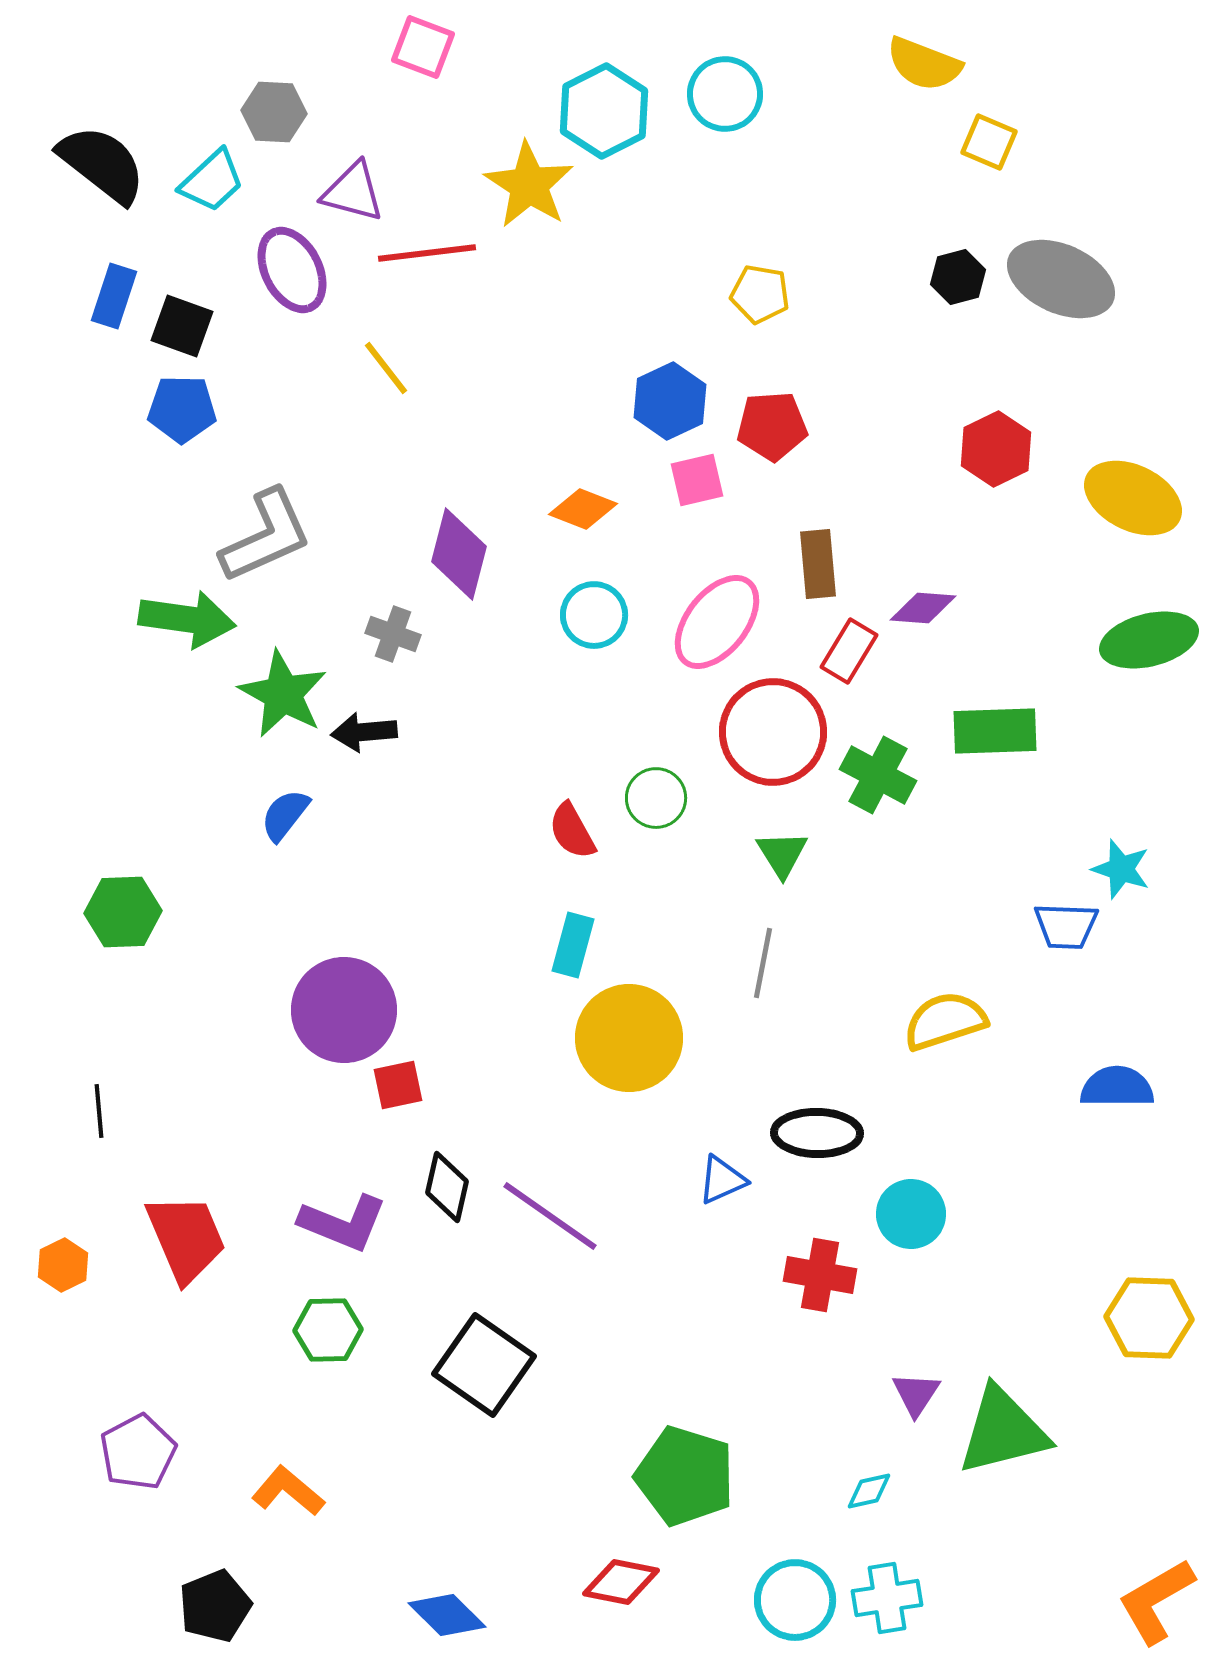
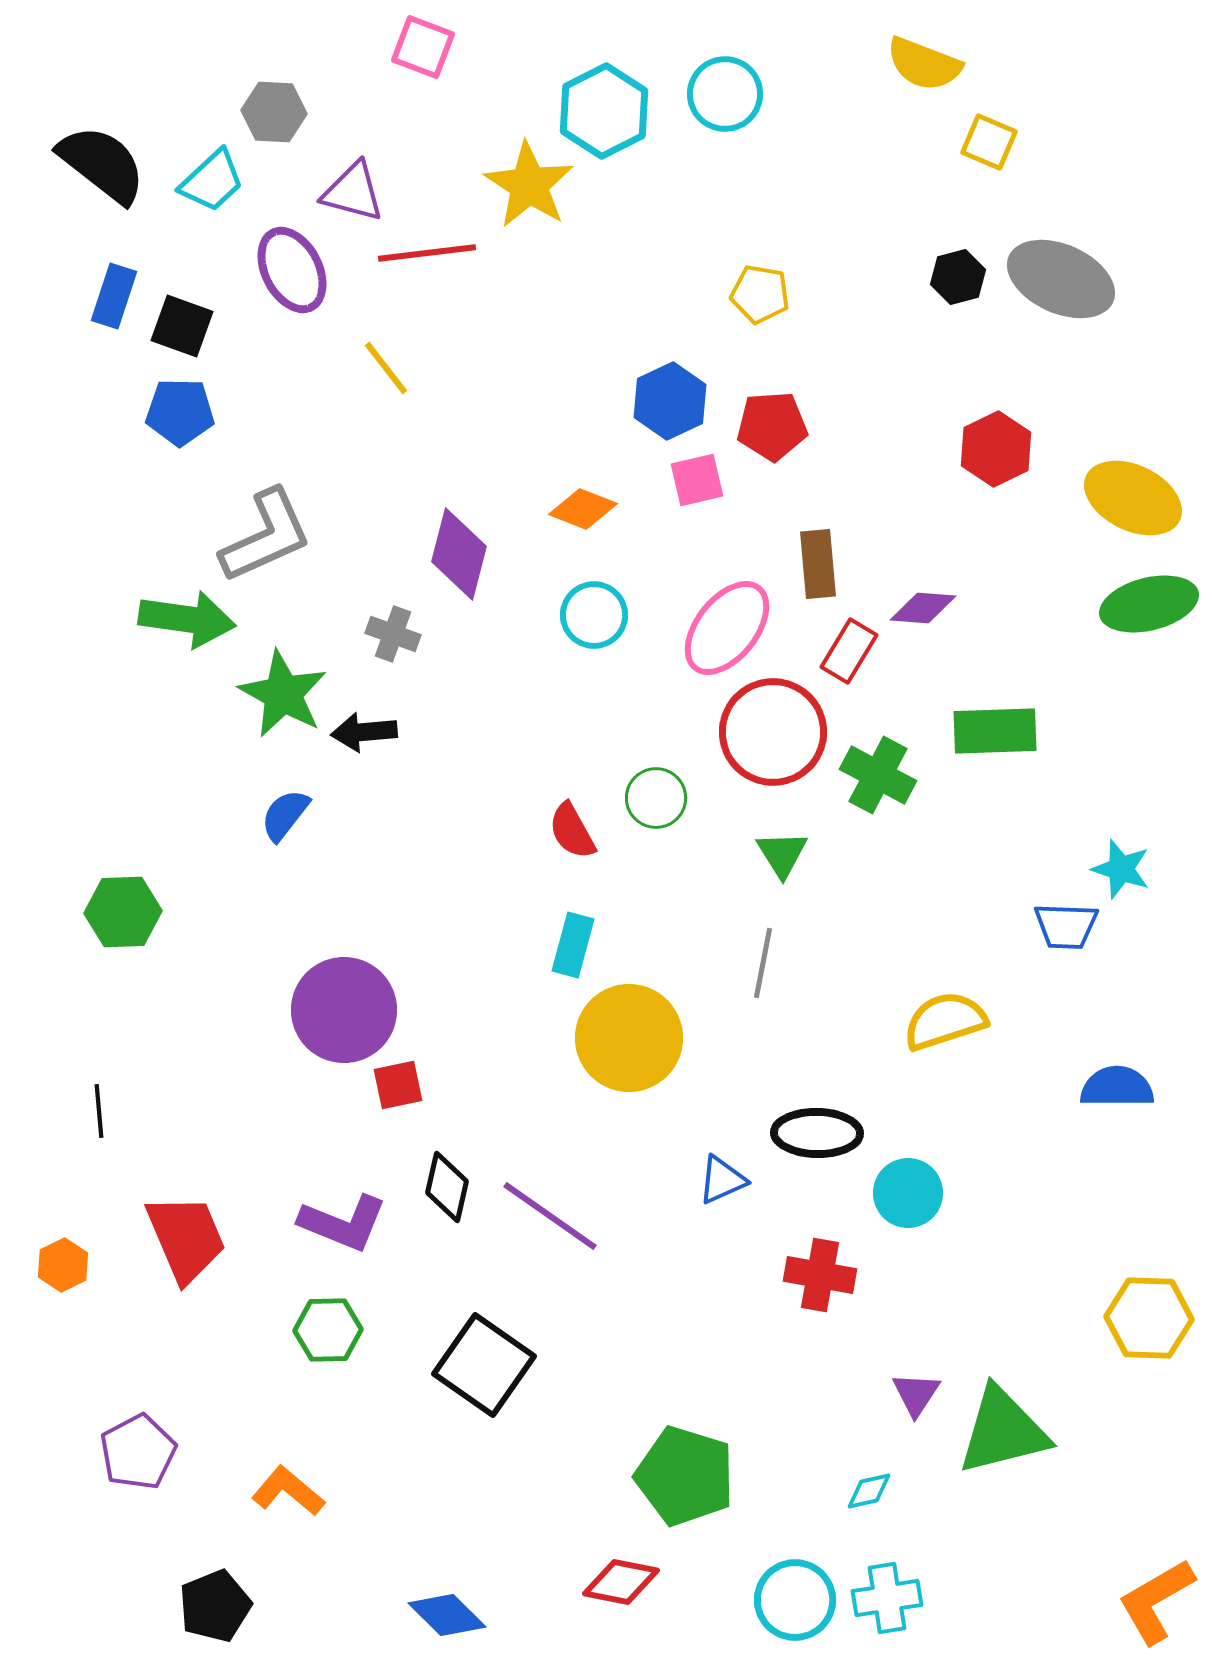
blue pentagon at (182, 409): moved 2 px left, 3 px down
pink ellipse at (717, 622): moved 10 px right, 6 px down
green ellipse at (1149, 640): moved 36 px up
cyan circle at (911, 1214): moved 3 px left, 21 px up
